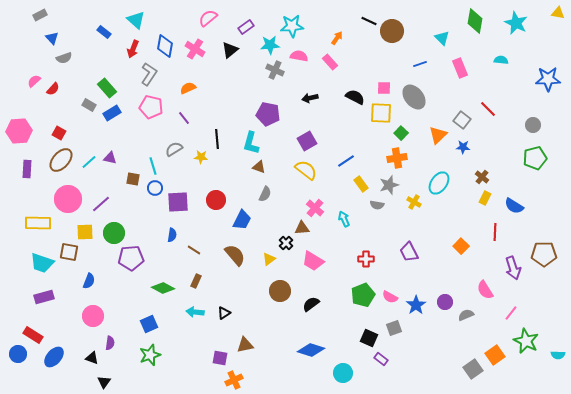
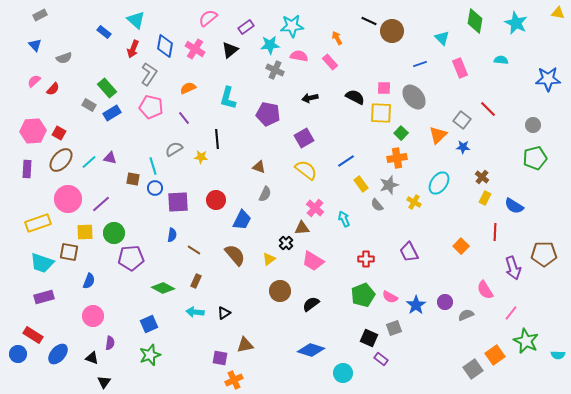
blue triangle at (52, 38): moved 17 px left, 7 px down
orange arrow at (337, 38): rotated 64 degrees counterclockwise
pink hexagon at (19, 131): moved 14 px right
purple square at (307, 141): moved 3 px left, 3 px up
cyan L-shape at (251, 143): moved 23 px left, 45 px up
gray semicircle at (377, 205): rotated 40 degrees clockwise
yellow rectangle at (38, 223): rotated 20 degrees counterclockwise
blue ellipse at (54, 357): moved 4 px right, 3 px up
